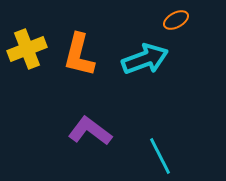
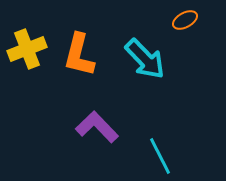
orange ellipse: moved 9 px right
cyan arrow: rotated 66 degrees clockwise
purple L-shape: moved 7 px right, 4 px up; rotated 9 degrees clockwise
